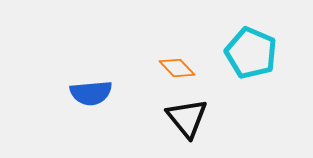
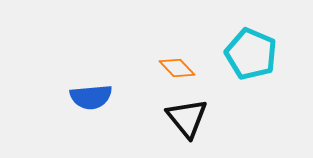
cyan pentagon: moved 1 px down
blue semicircle: moved 4 px down
